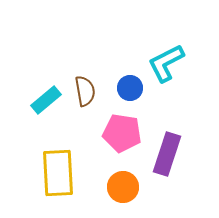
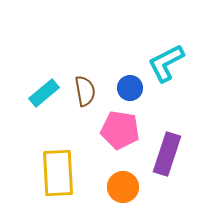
cyan rectangle: moved 2 px left, 7 px up
pink pentagon: moved 2 px left, 3 px up
